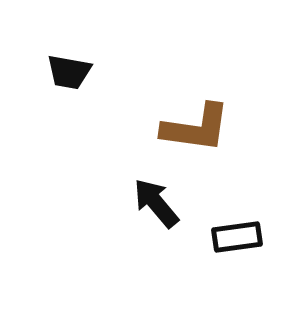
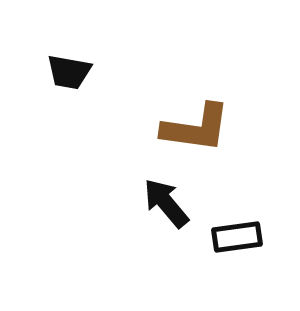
black arrow: moved 10 px right
